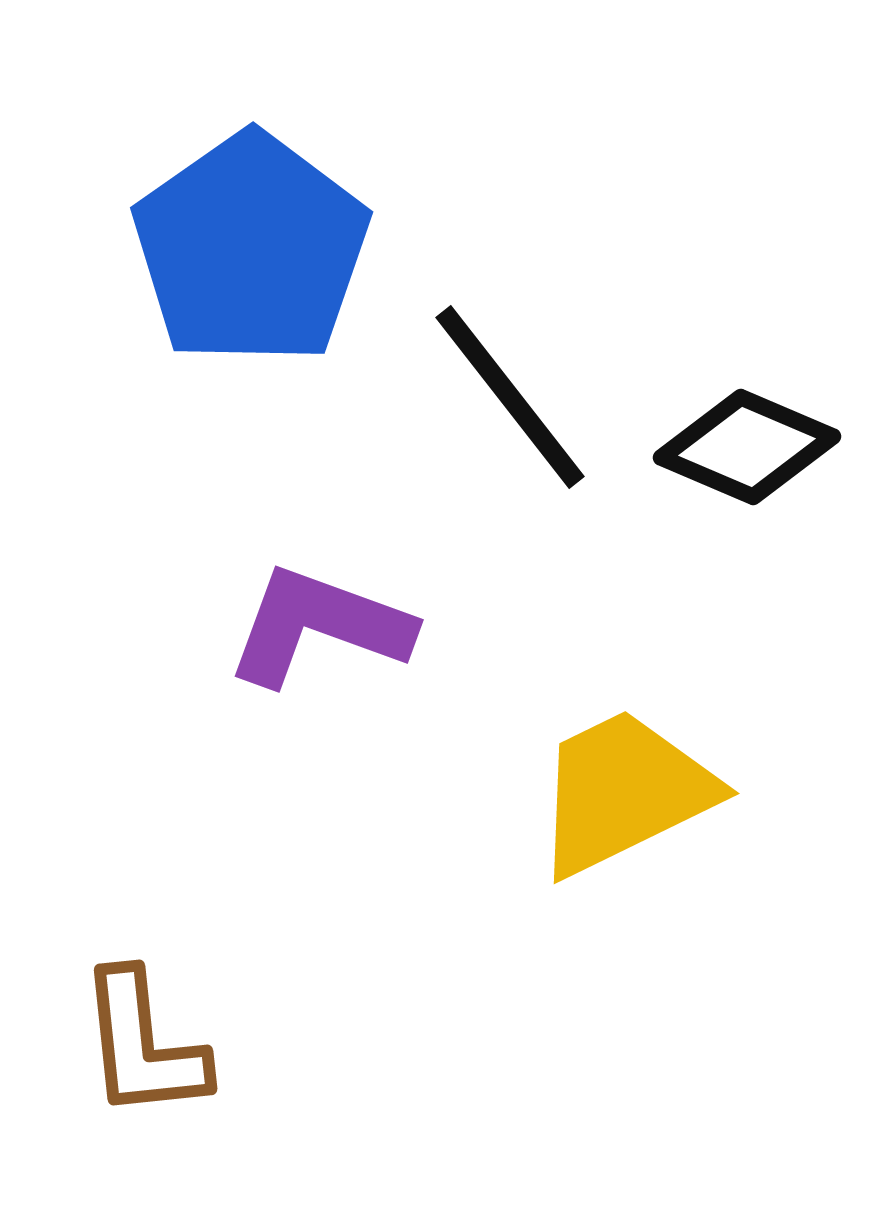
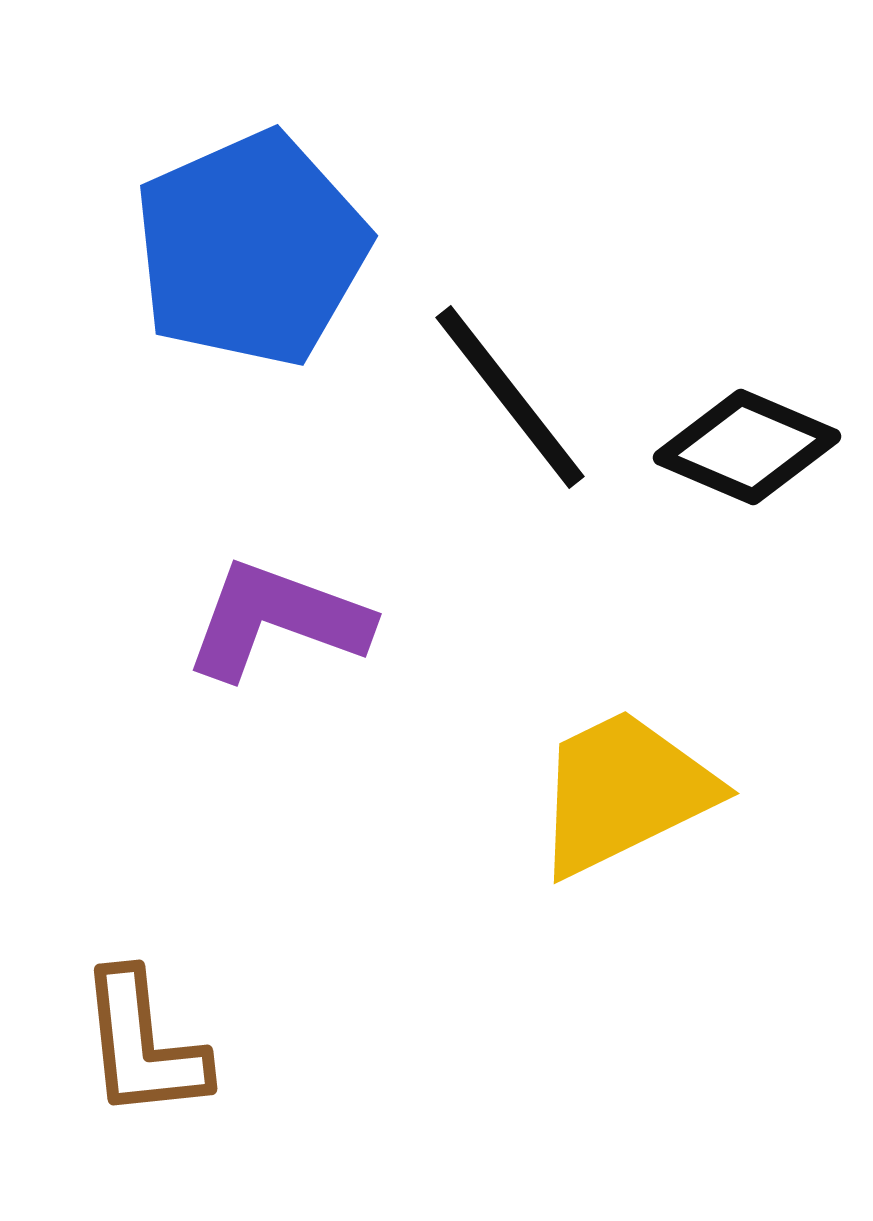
blue pentagon: rotated 11 degrees clockwise
purple L-shape: moved 42 px left, 6 px up
